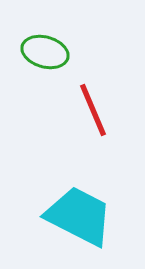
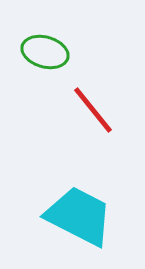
red line: rotated 16 degrees counterclockwise
